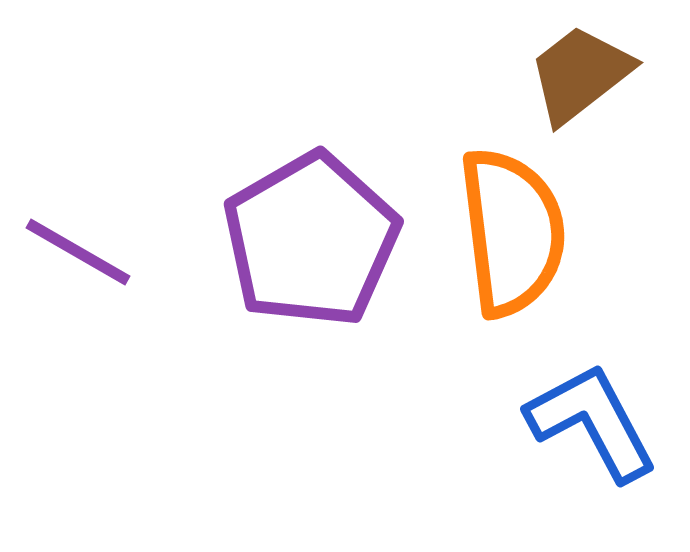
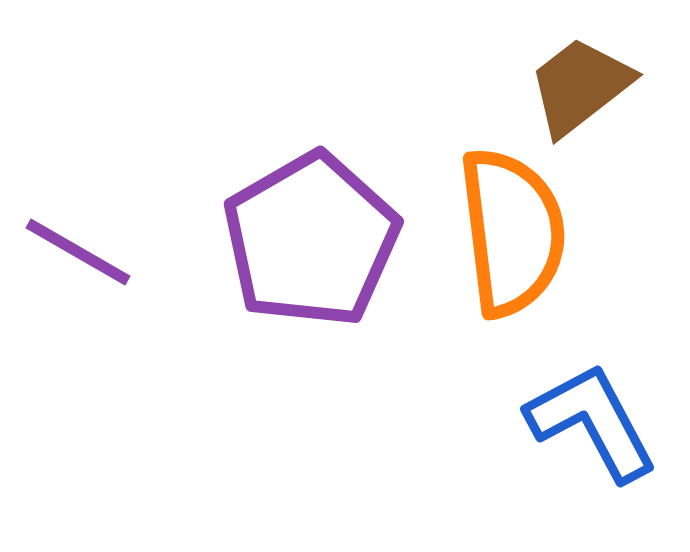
brown trapezoid: moved 12 px down
